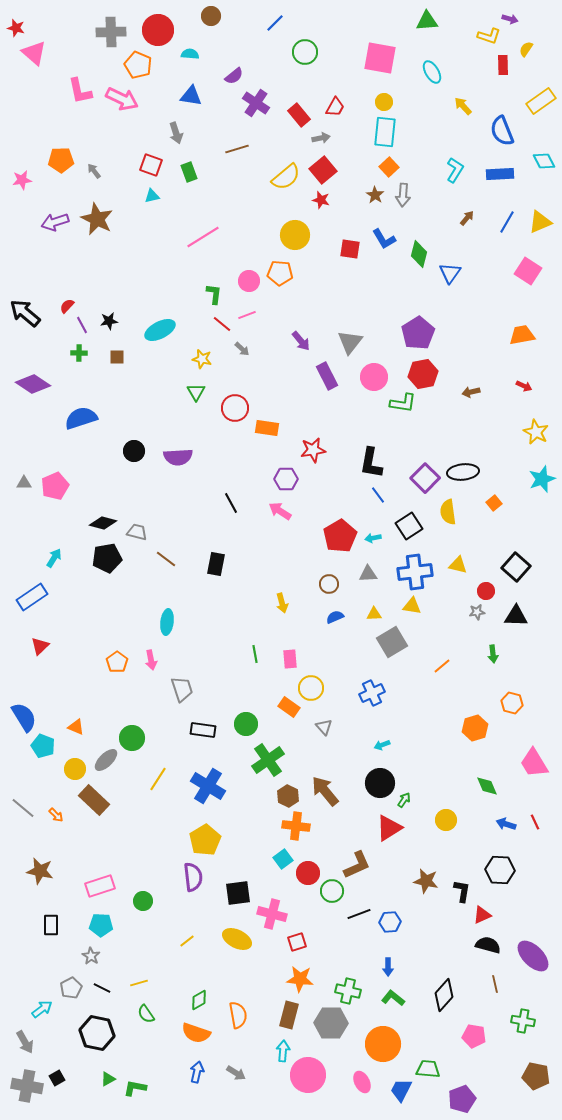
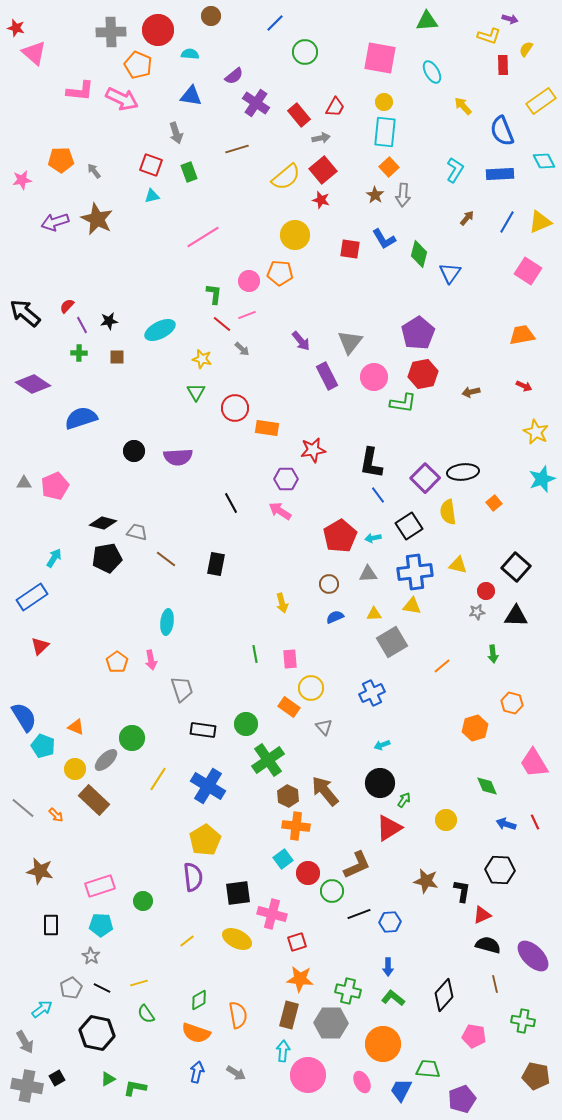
pink L-shape at (80, 91): rotated 72 degrees counterclockwise
